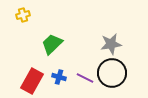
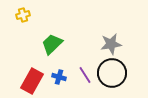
purple line: moved 3 px up; rotated 30 degrees clockwise
